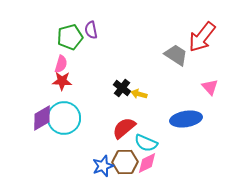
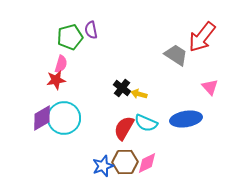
red star: moved 6 px left, 1 px up; rotated 12 degrees counterclockwise
red semicircle: rotated 20 degrees counterclockwise
cyan semicircle: moved 20 px up
